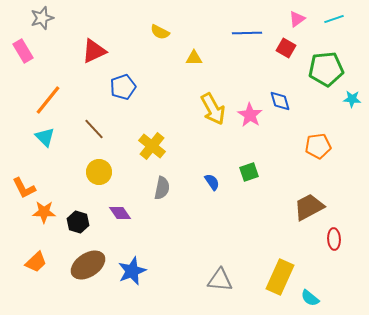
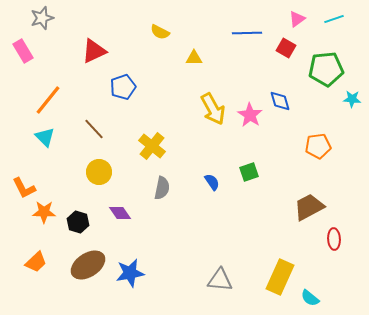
blue star: moved 2 px left, 2 px down; rotated 12 degrees clockwise
